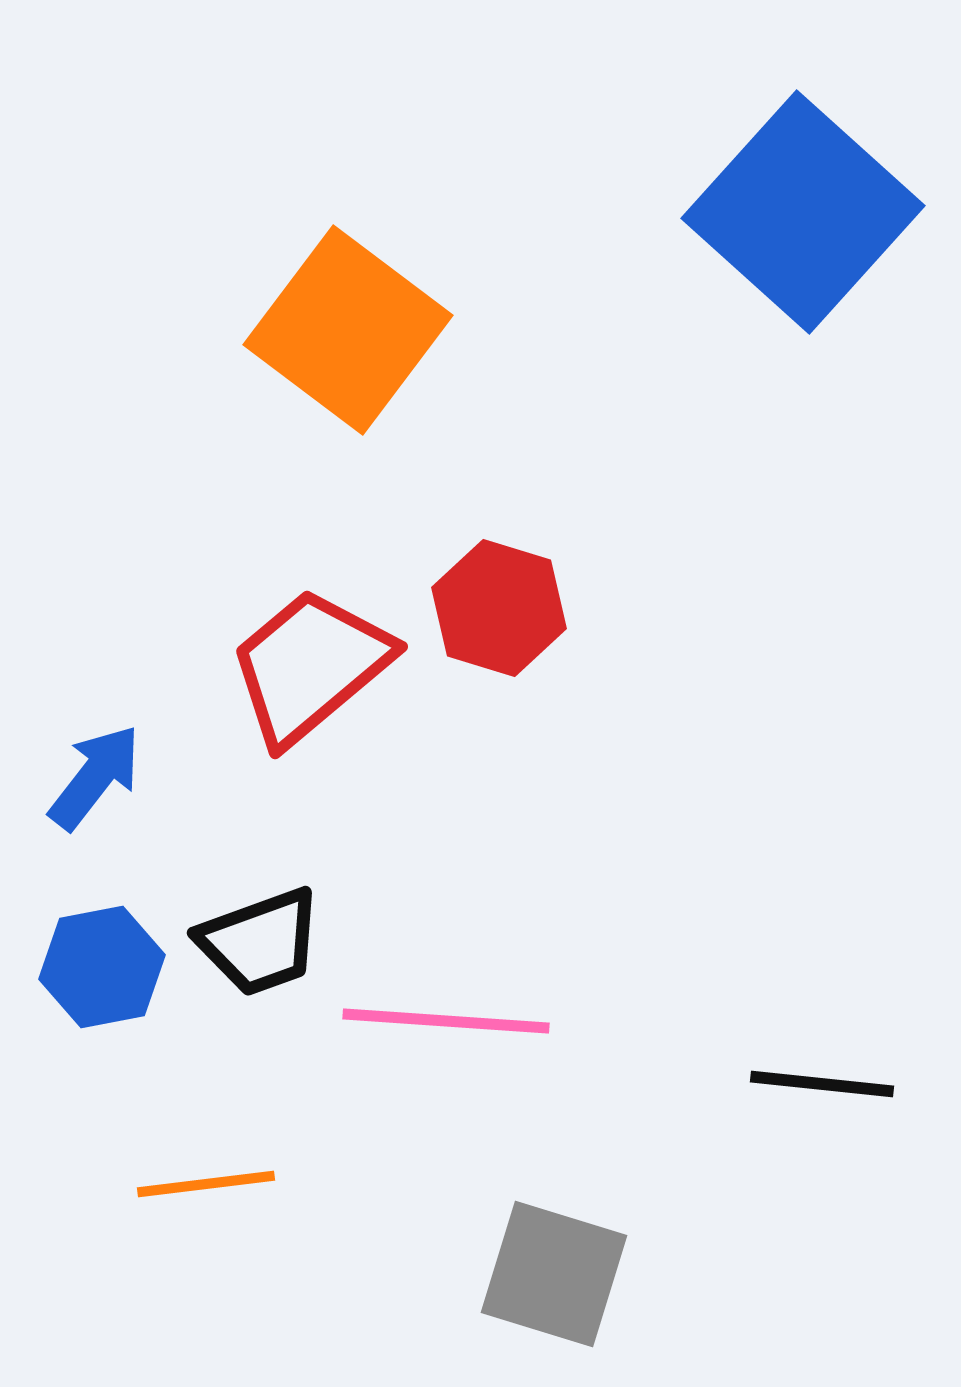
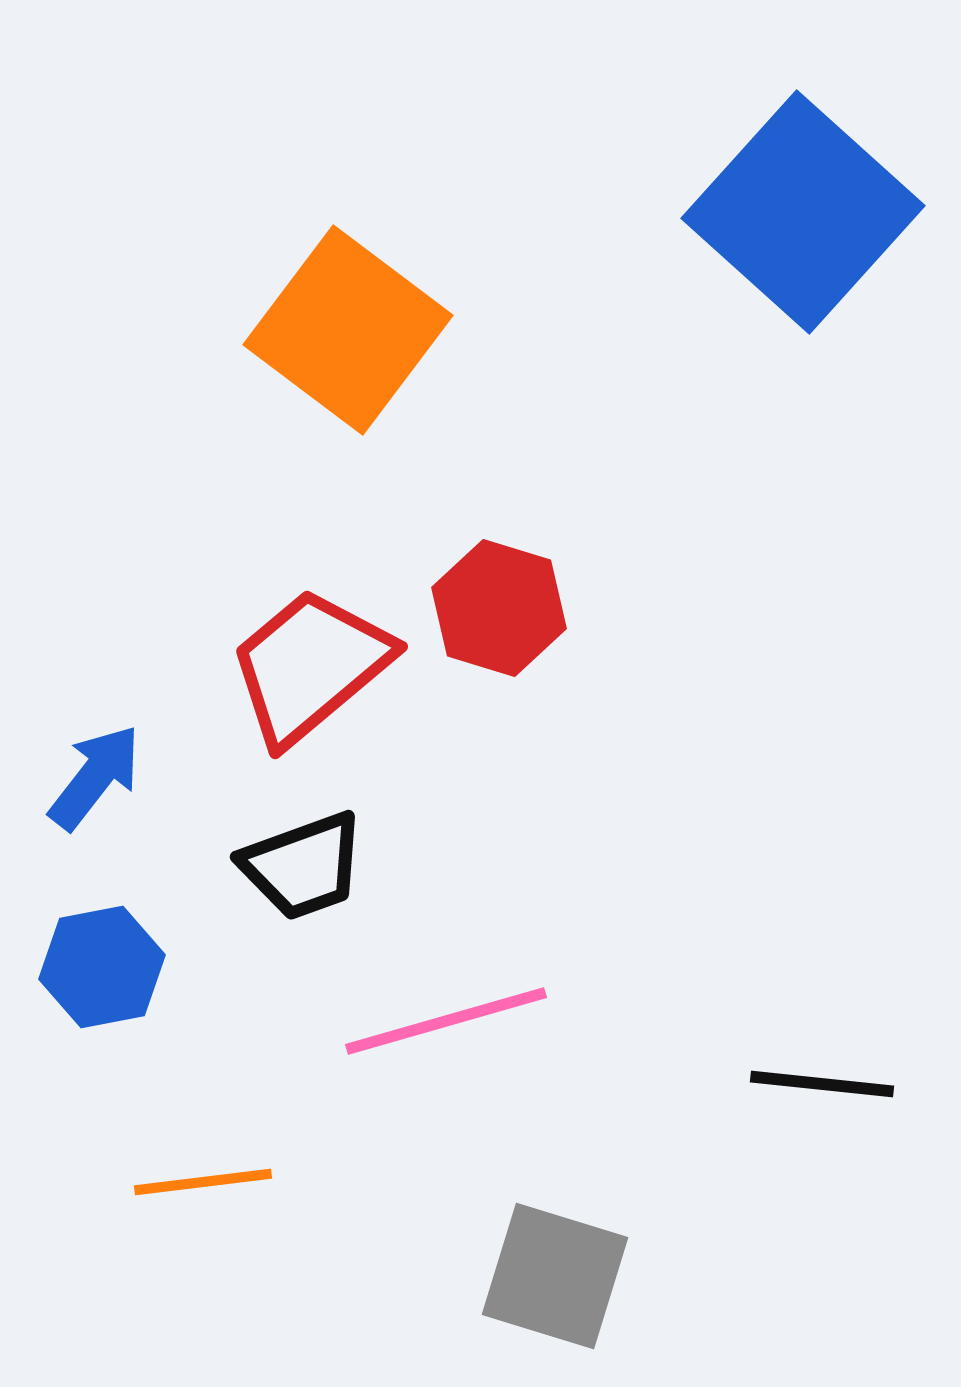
black trapezoid: moved 43 px right, 76 px up
pink line: rotated 20 degrees counterclockwise
orange line: moved 3 px left, 2 px up
gray square: moved 1 px right, 2 px down
